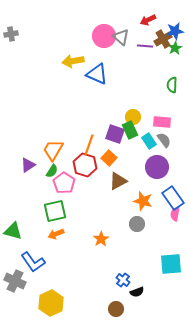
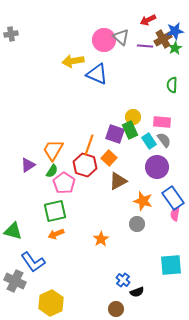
pink circle at (104, 36): moved 4 px down
cyan square at (171, 264): moved 1 px down
